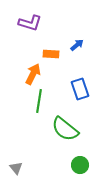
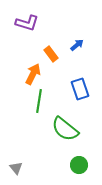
purple L-shape: moved 3 px left
orange rectangle: rotated 49 degrees clockwise
green circle: moved 1 px left
